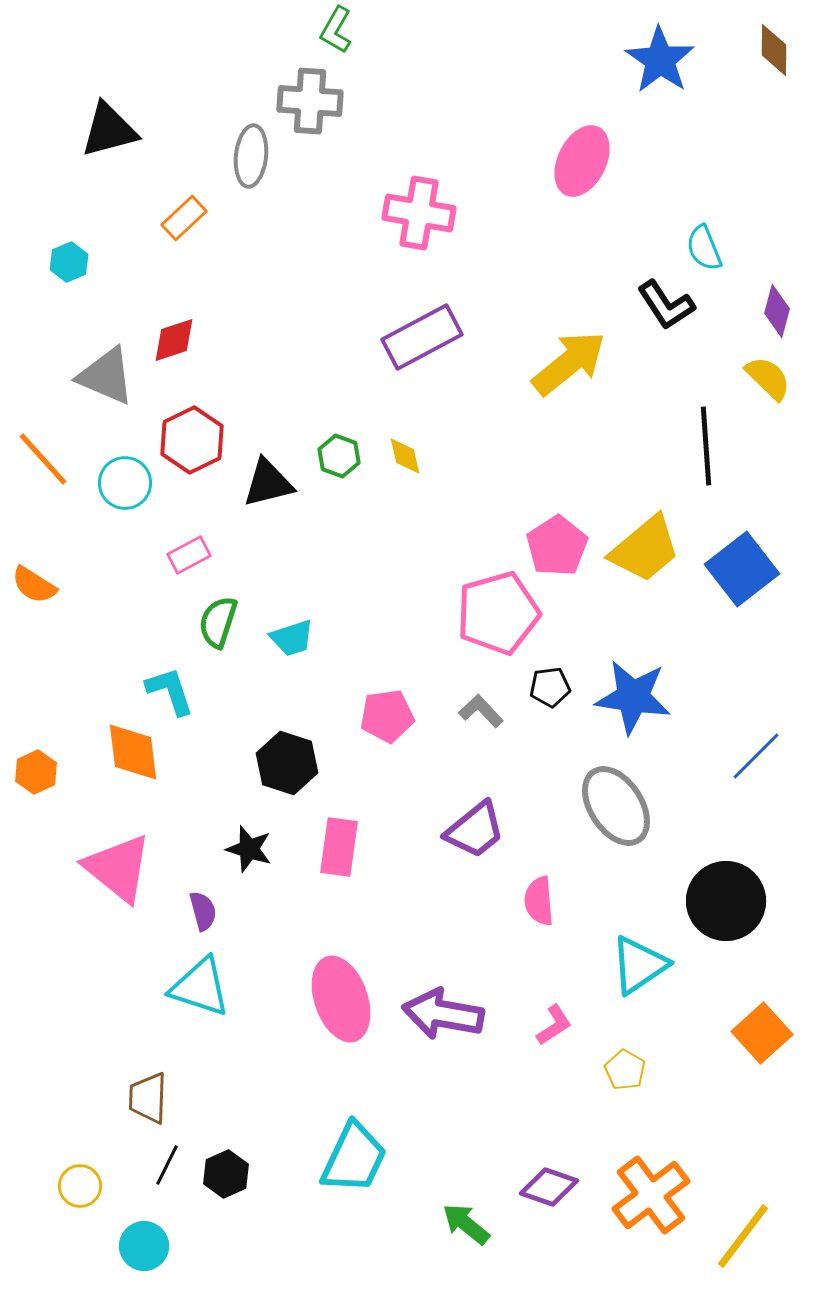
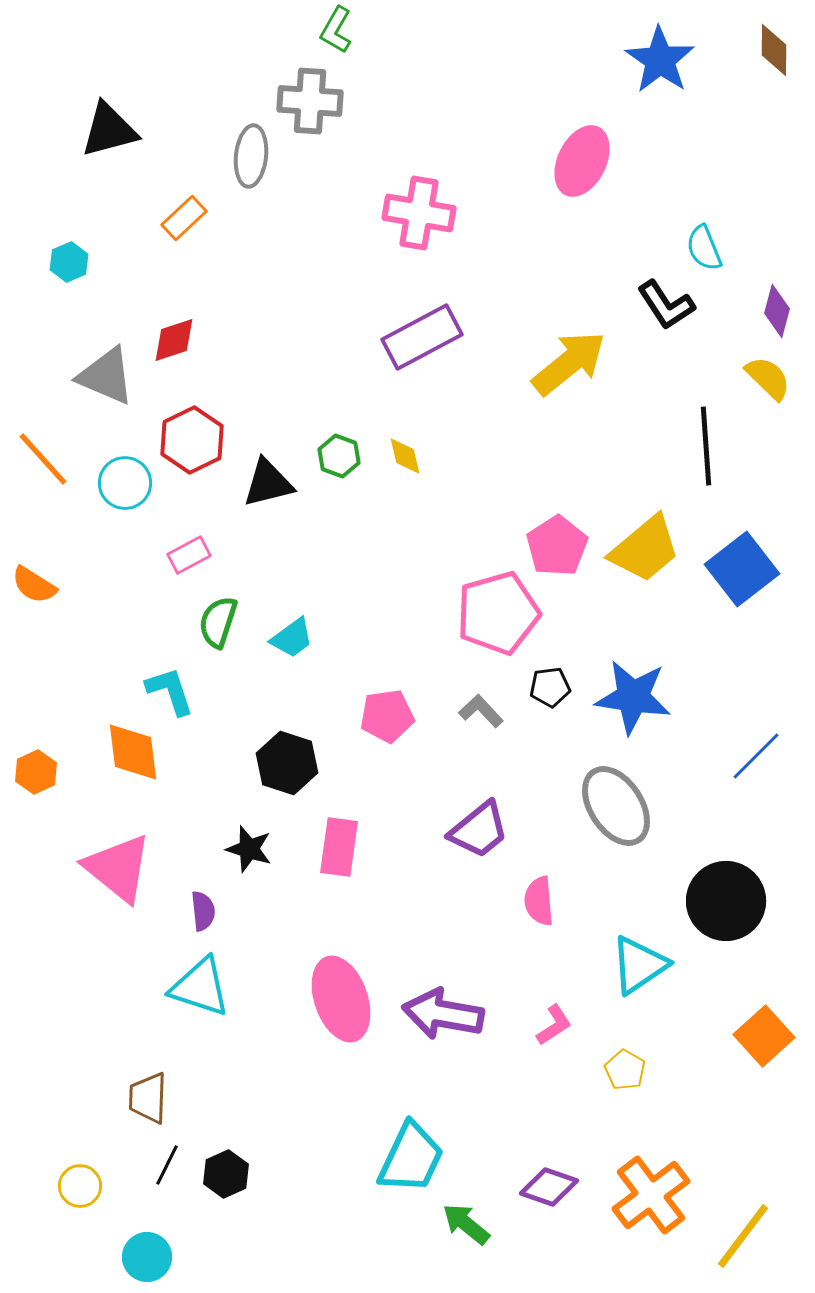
cyan trapezoid at (292, 638): rotated 18 degrees counterclockwise
purple trapezoid at (475, 830): moved 4 px right
purple semicircle at (203, 911): rotated 9 degrees clockwise
orange square at (762, 1033): moved 2 px right, 3 px down
cyan trapezoid at (354, 1158): moved 57 px right
cyan circle at (144, 1246): moved 3 px right, 11 px down
